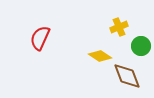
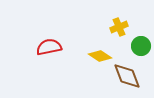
red semicircle: moved 9 px right, 9 px down; rotated 55 degrees clockwise
